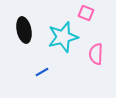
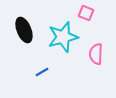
black ellipse: rotated 10 degrees counterclockwise
